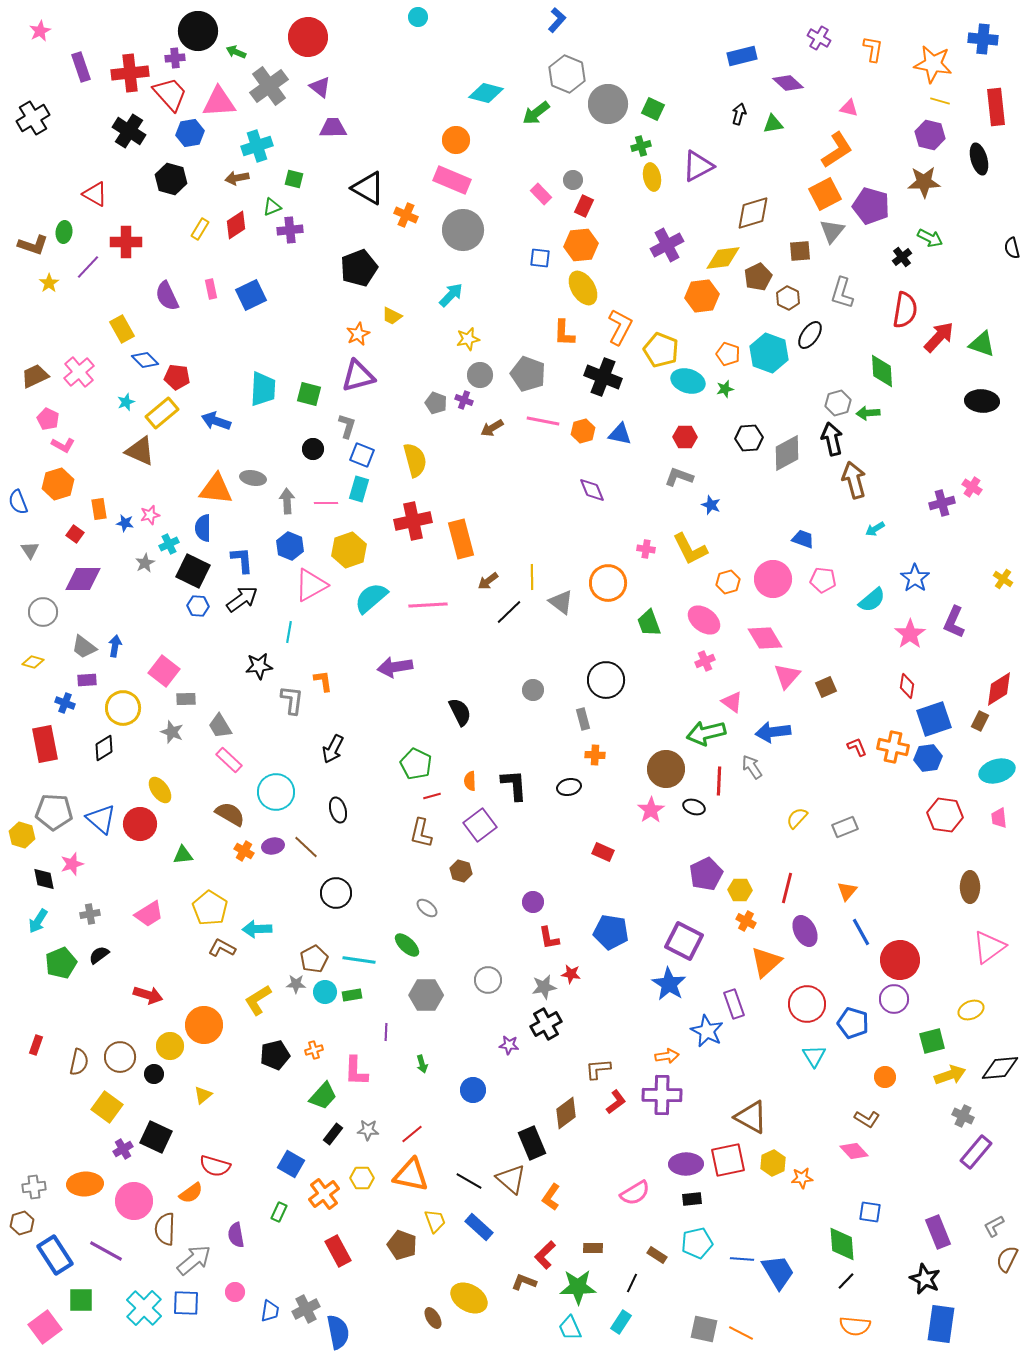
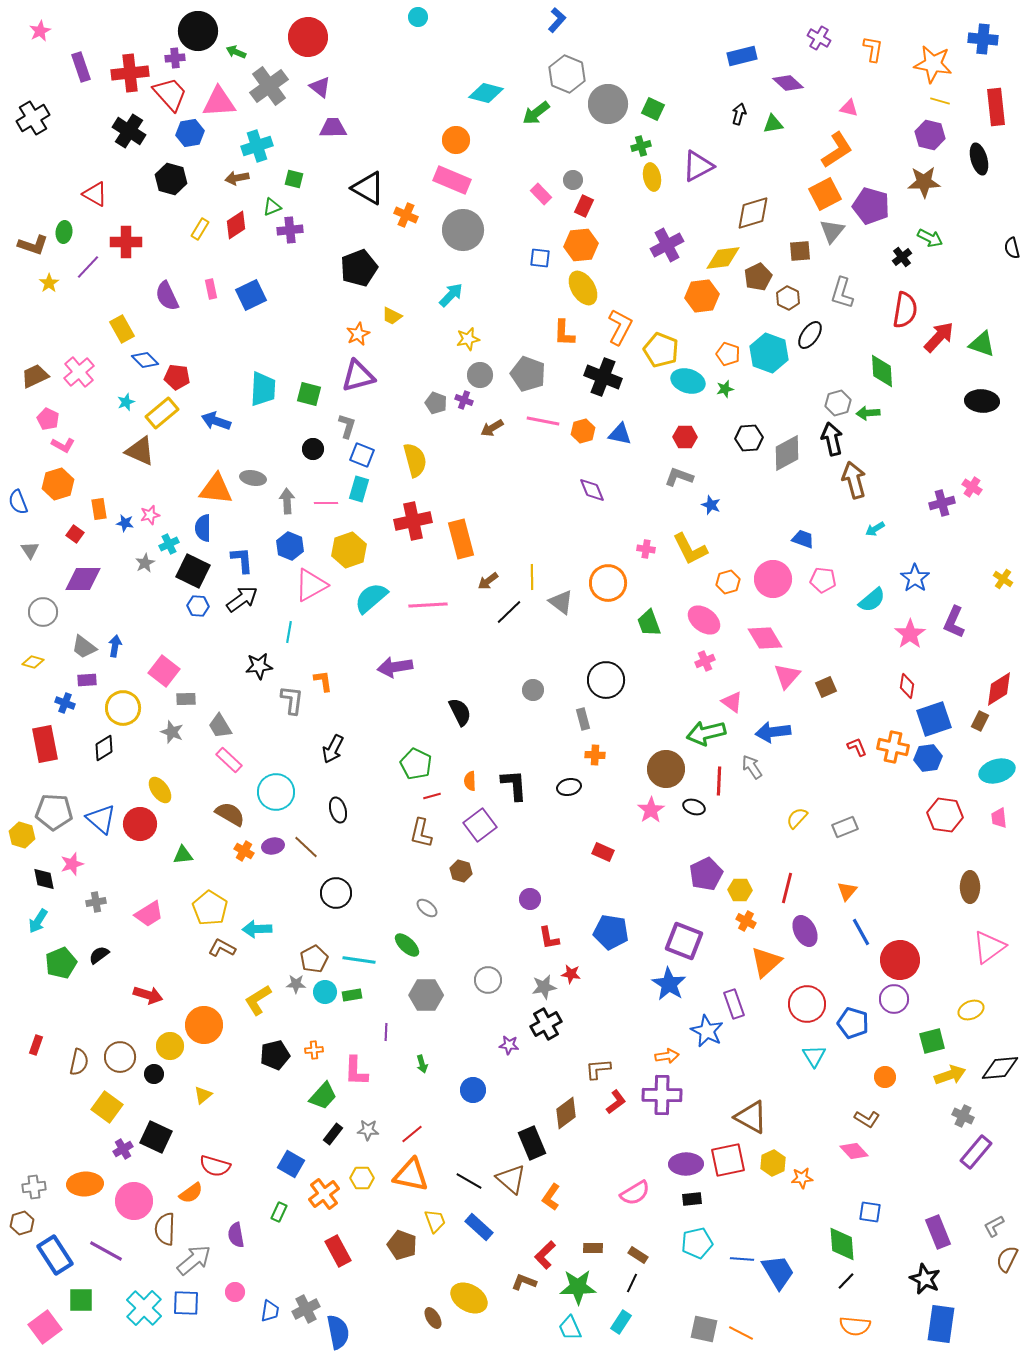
purple circle at (533, 902): moved 3 px left, 3 px up
gray cross at (90, 914): moved 6 px right, 12 px up
purple square at (684, 941): rotated 6 degrees counterclockwise
orange cross at (314, 1050): rotated 12 degrees clockwise
brown rectangle at (657, 1255): moved 19 px left
